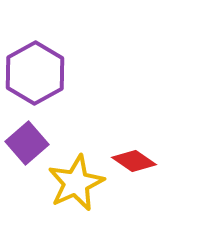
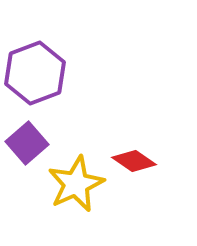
purple hexagon: rotated 8 degrees clockwise
yellow star: moved 1 px down
